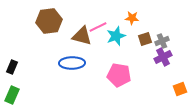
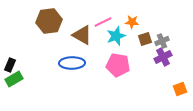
orange star: moved 4 px down
pink line: moved 5 px right, 5 px up
brown triangle: moved 1 px up; rotated 15 degrees clockwise
black rectangle: moved 2 px left, 2 px up
pink pentagon: moved 1 px left, 10 px up
green rectangle: moved 2 px right, 16 px up; rotated 36 degrees clockwise
